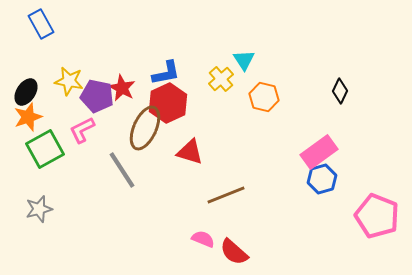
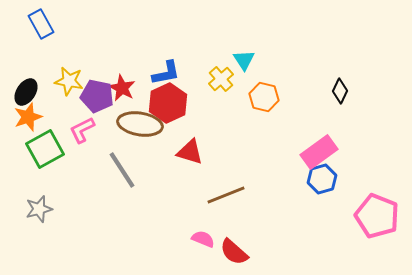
brown ellipse: moved 5 px left, 4 px up; rotated 75 degrees clockwise
